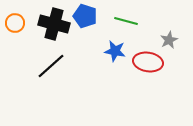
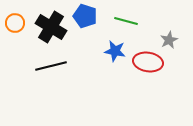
black cross: moved 3 px left, 3 px down; rotated 16 degrees clockwise
black line: rotated 28 degrees clockwise
